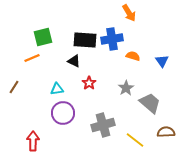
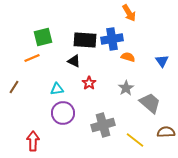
orange semicircle: moved 5 px left, 1 px down
